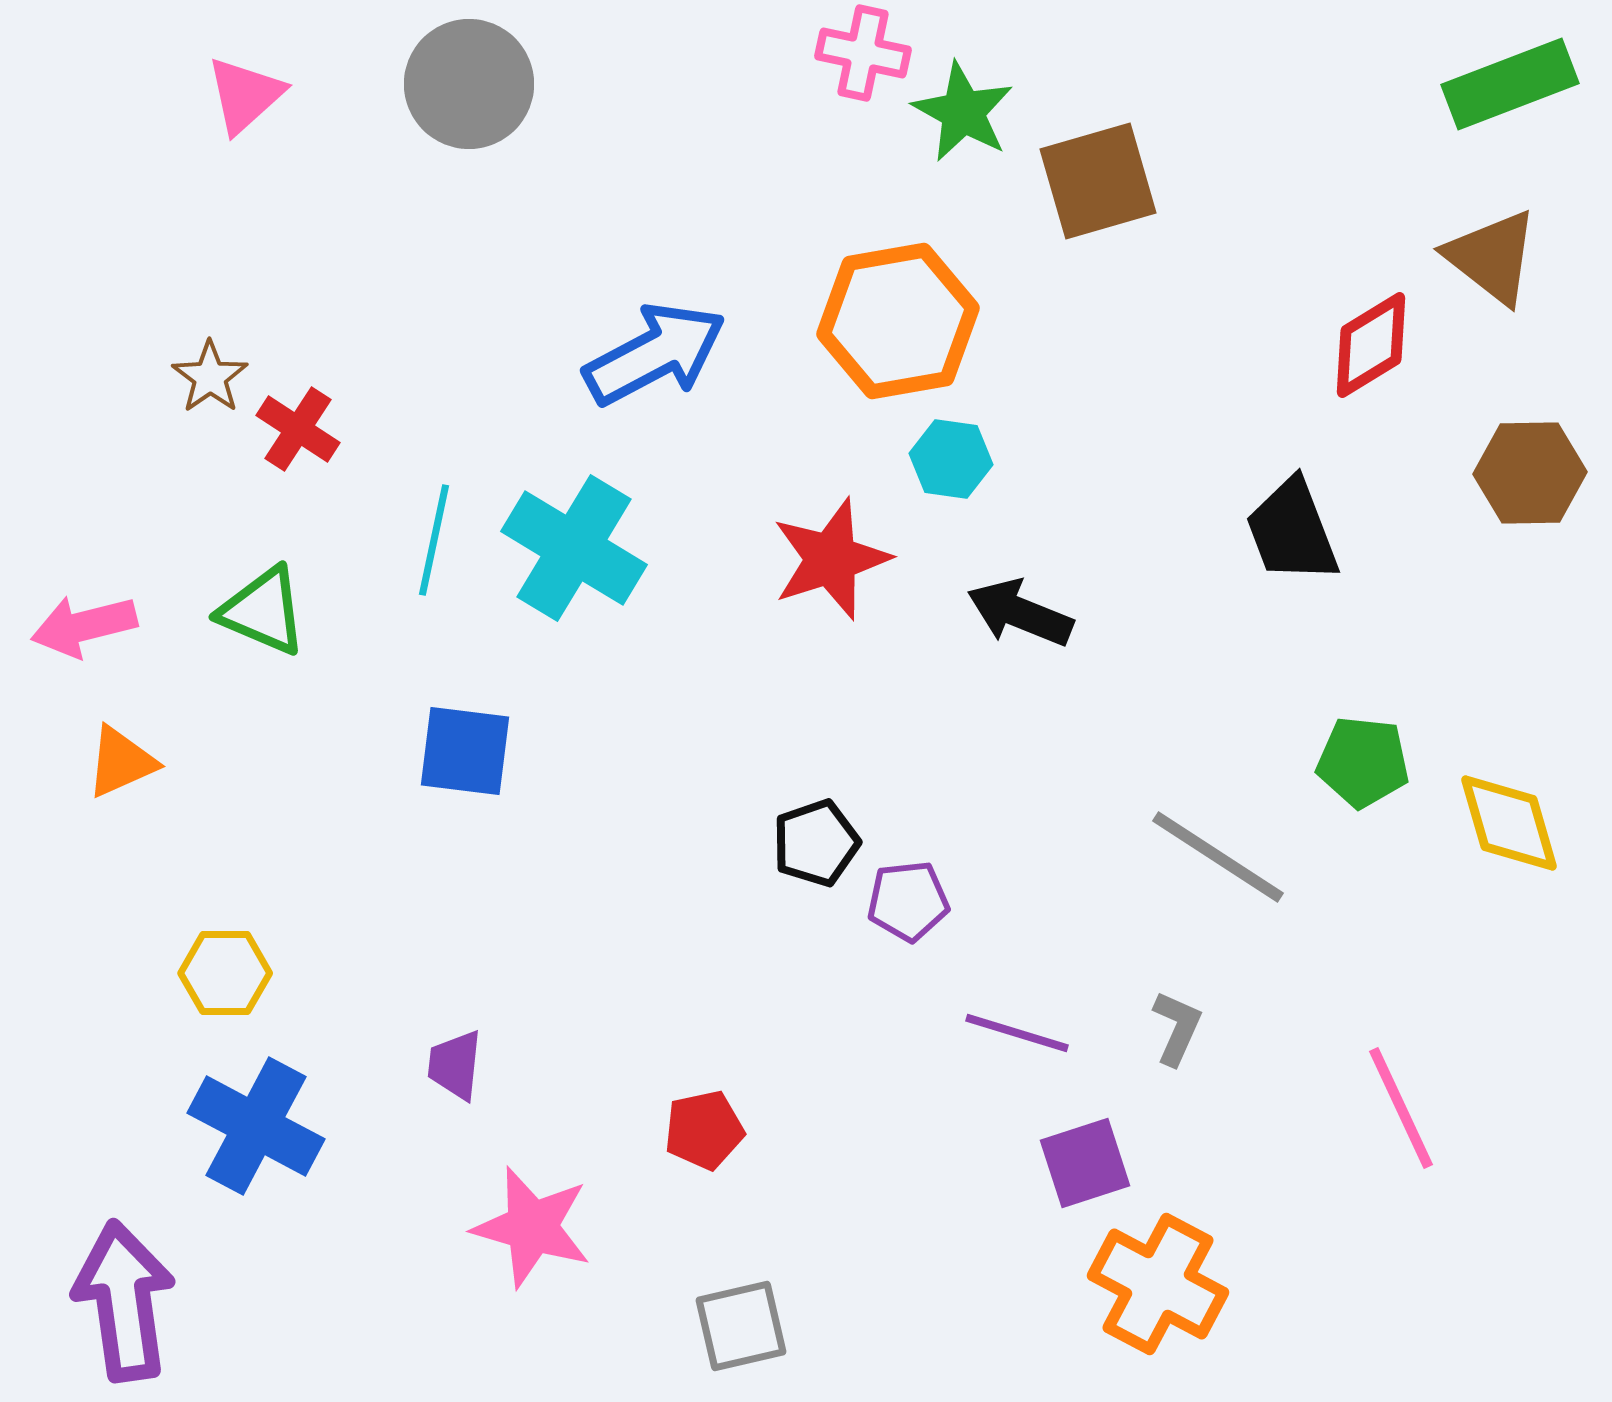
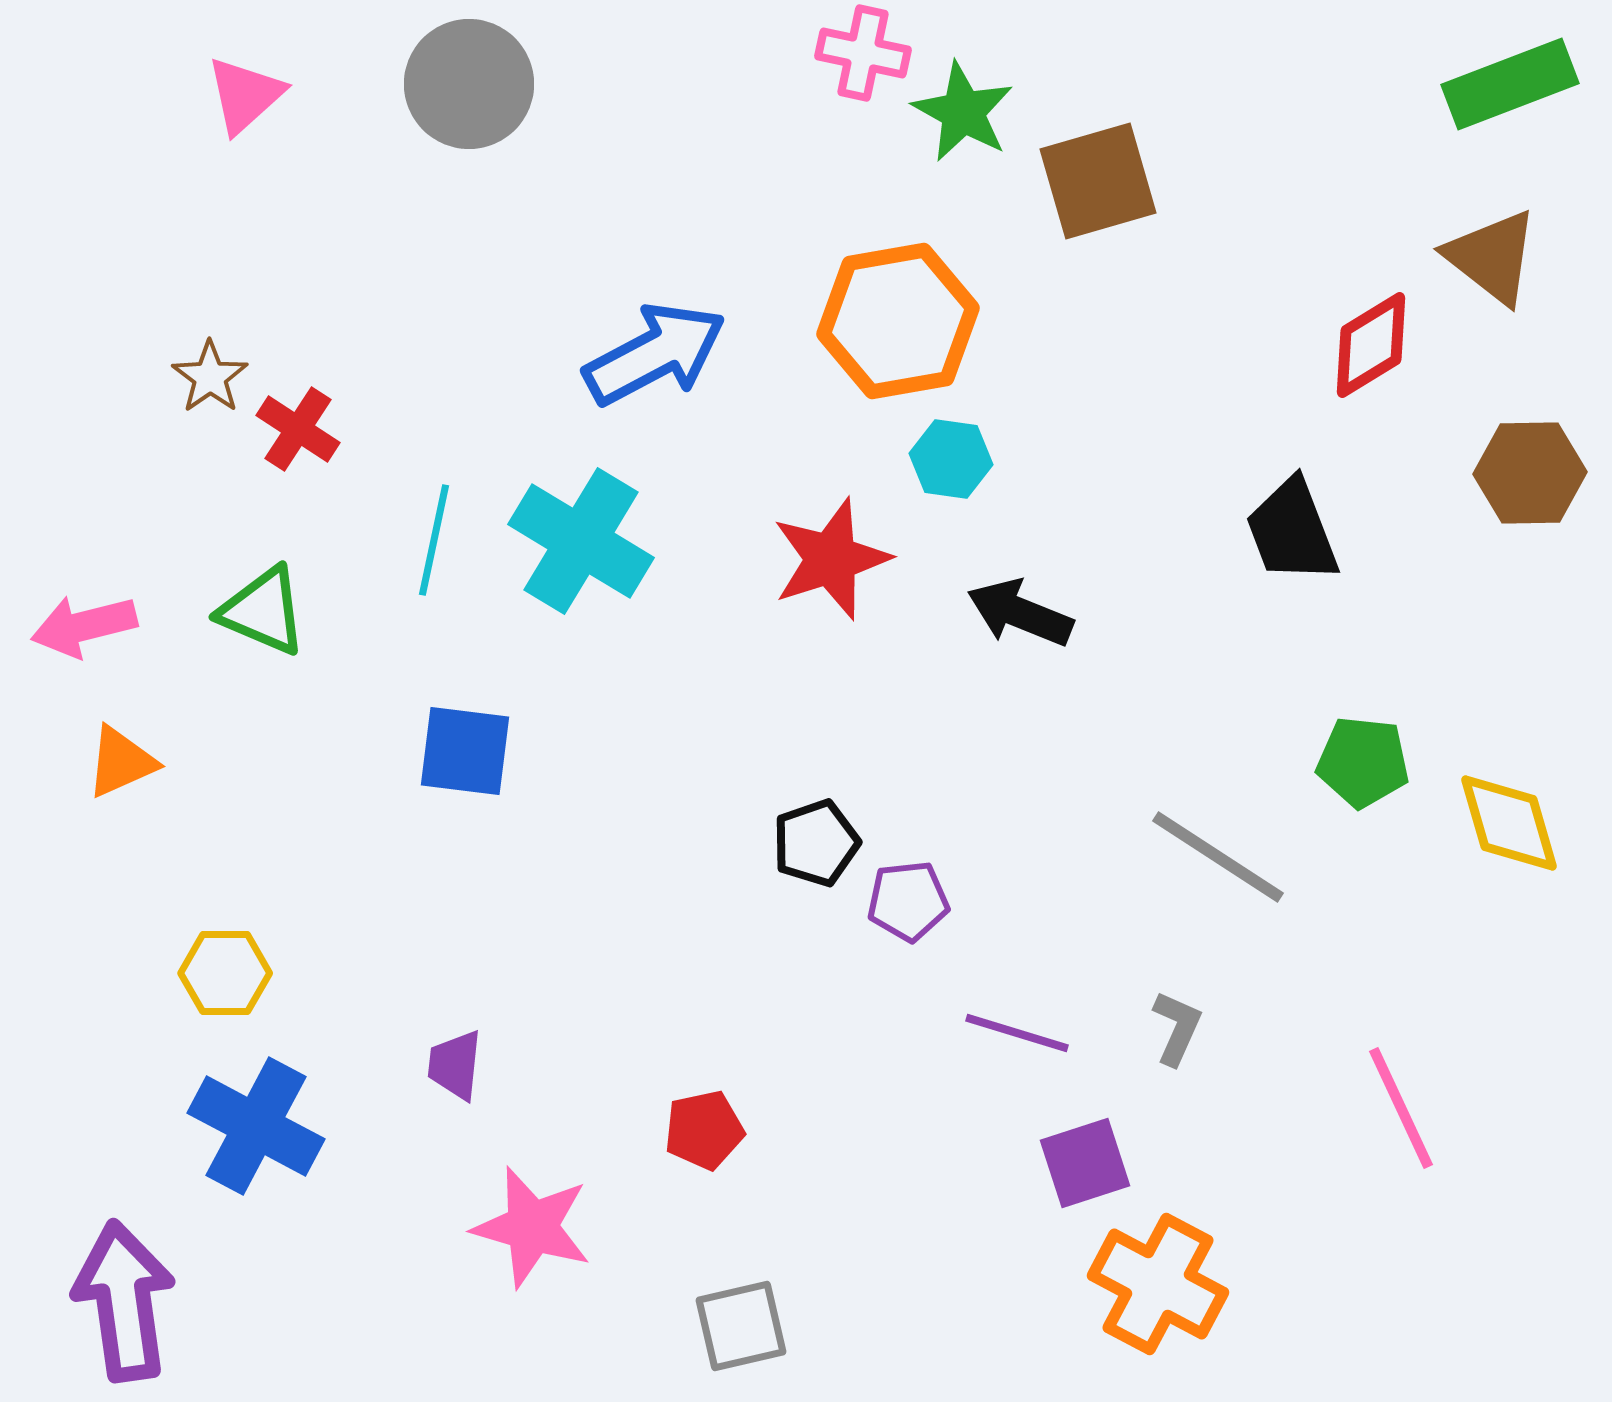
cyan cross: moved 7 px right, 7 px up
